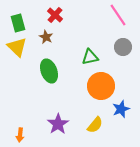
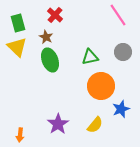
gray circle: moved 5 px down
green ellipse: moved 1 px right, 11 px up
